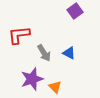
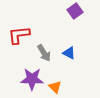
purple star: rotated 20 degrees clockwise
